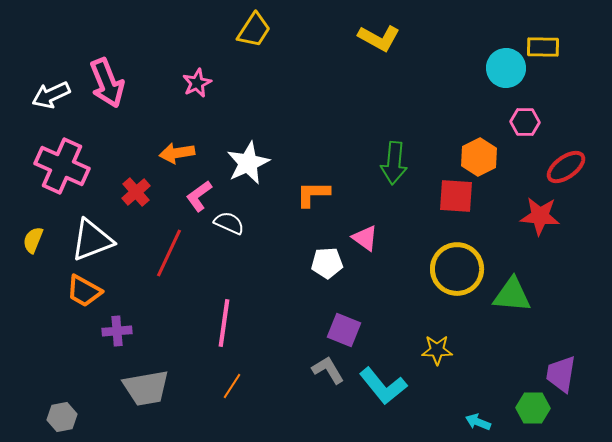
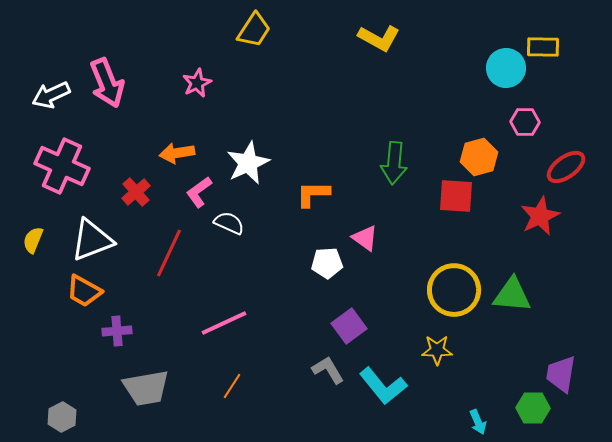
orange hexagon: rotated 12 degrees clockwise
pink L-shape: moved 4 px up
red star: rotated 30 degrees counterclockwise
yellow circle: moved 3 px left, 21 px down
pink line: rotated 57 degrees clockwise
purple square: moved 5 px right, 4 px up; rotated 32 degrees clockwise
gray hexagon: rotated 16 degrees counterclockwise
cyan arrow: rotated 135 degrees counterclockwise
